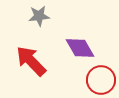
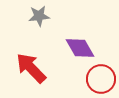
red arrow: moved 7 px down
red circle: moved 1 px up
